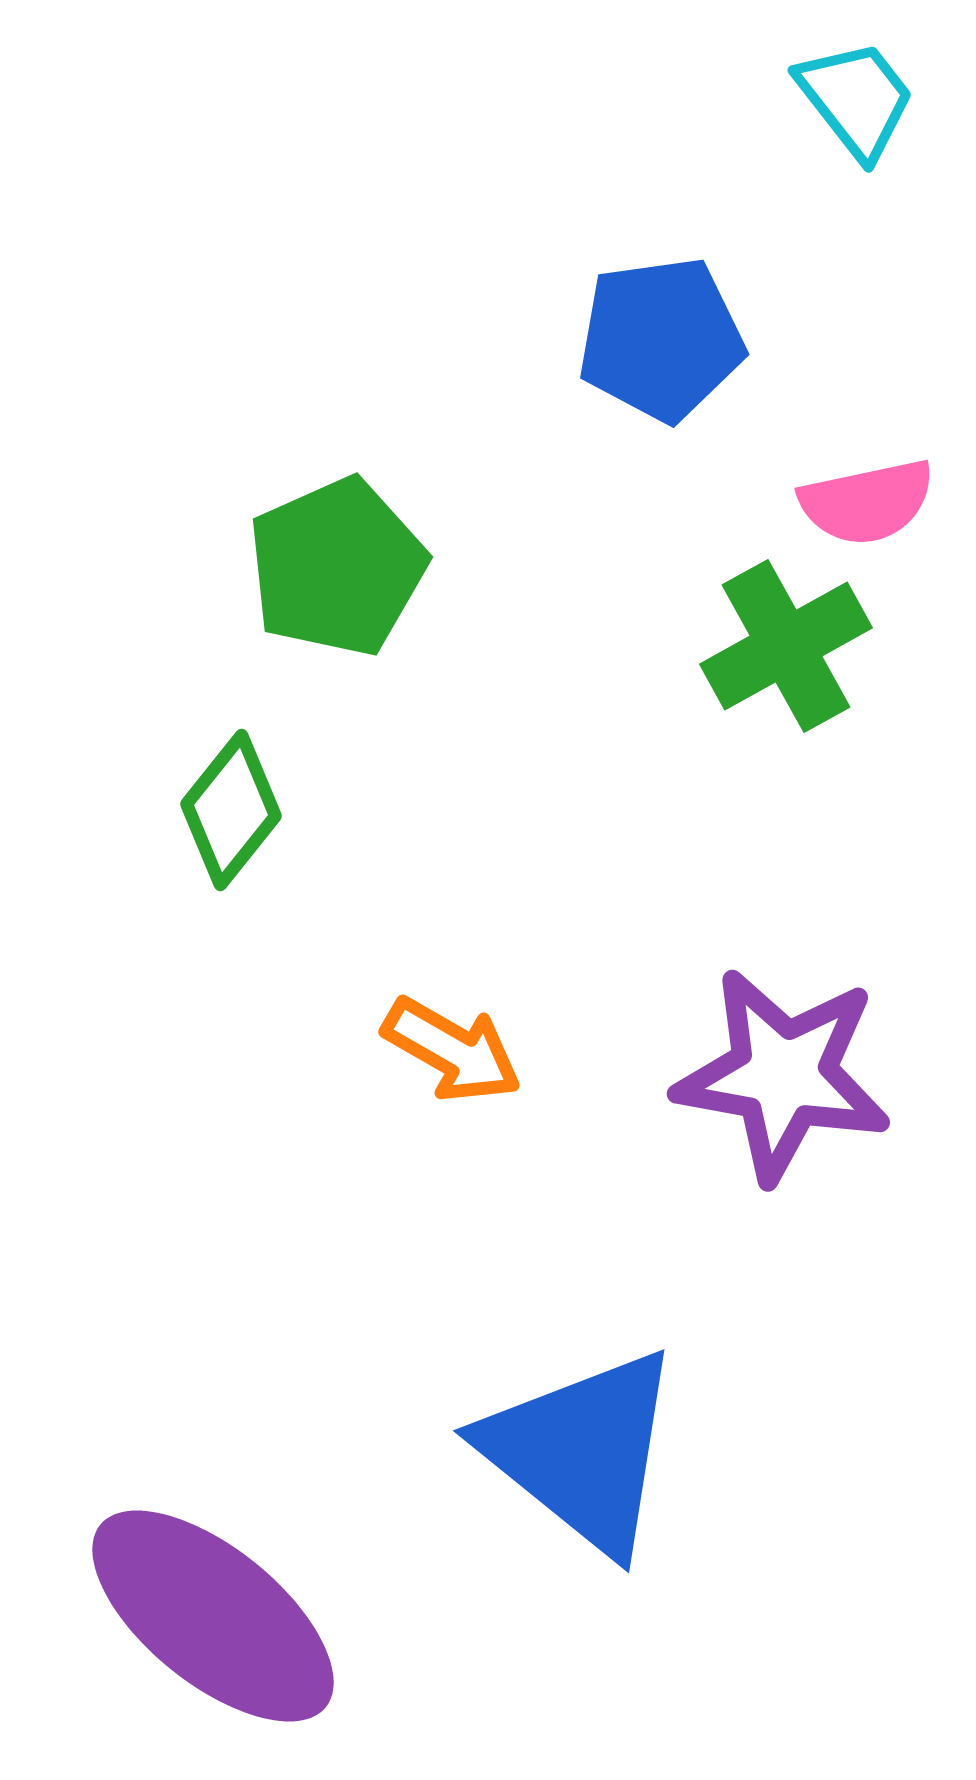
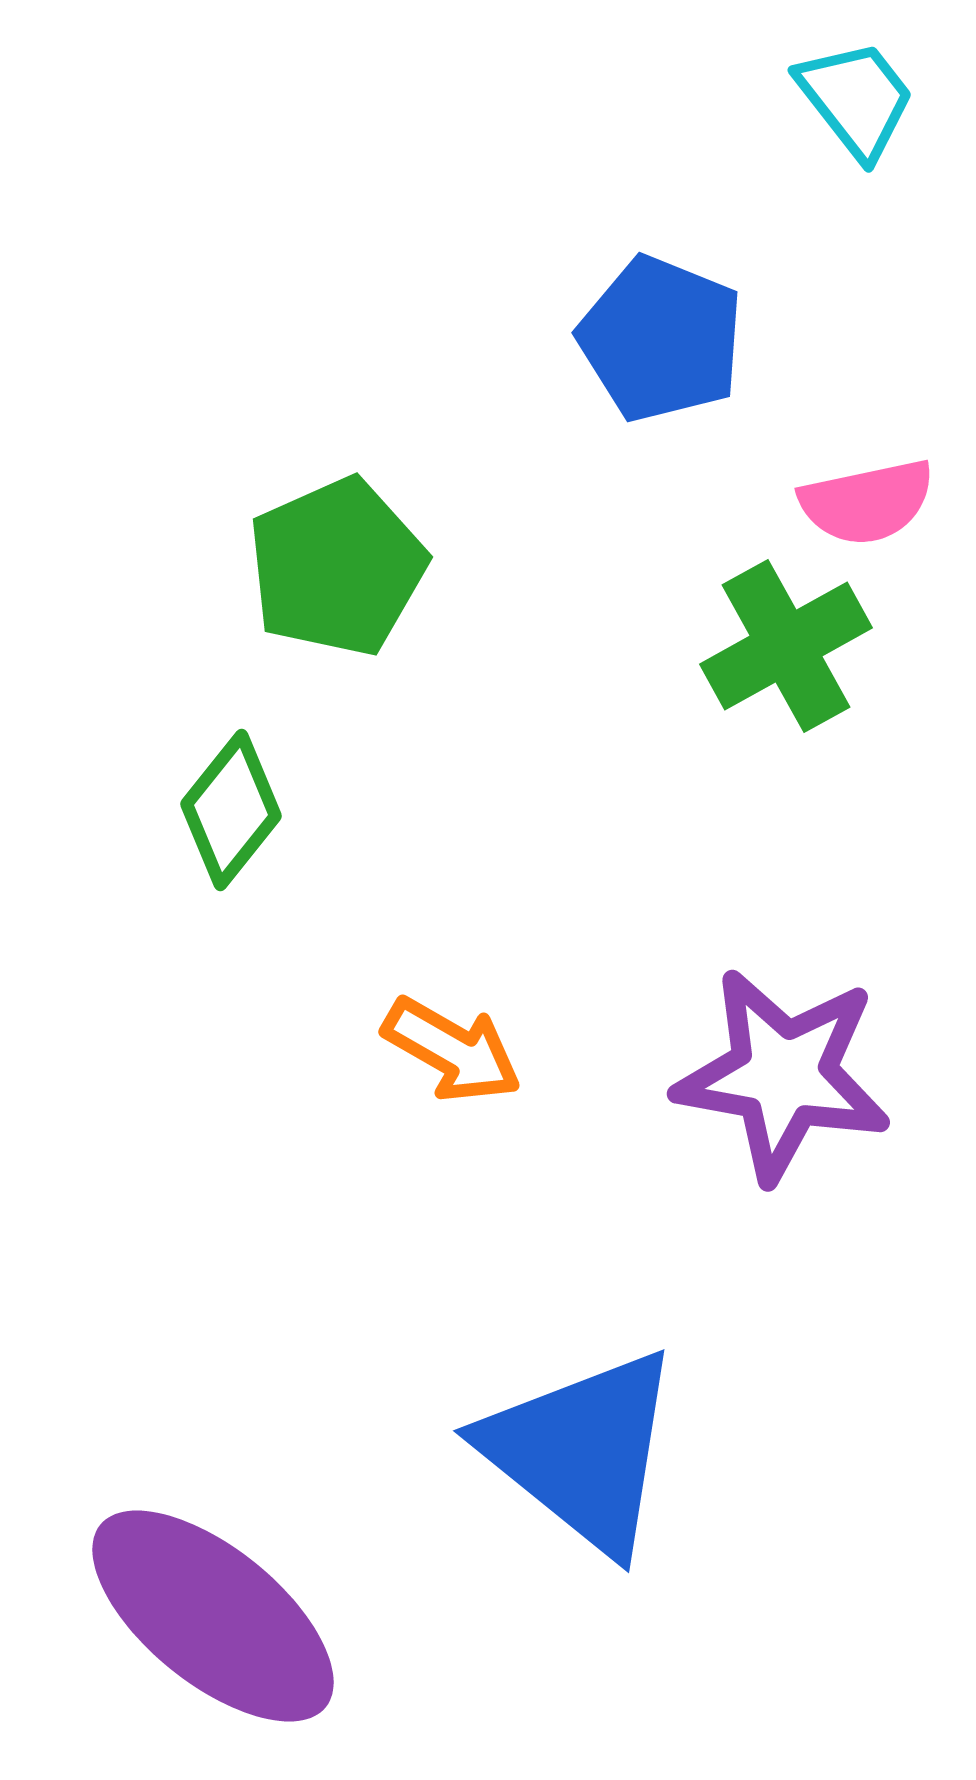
blue pentagon: rotated 30 degrees clockwise
